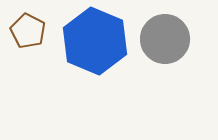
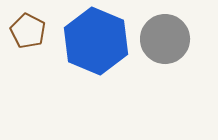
blue hexagon: moved 1 px right
